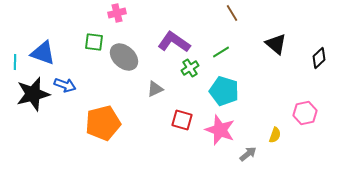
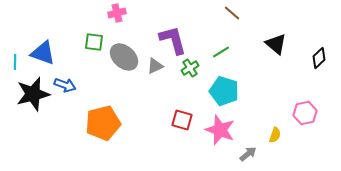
brown line: rotated 18 degrees counterclockwise
purple L-shape: moved 1 px left, 2 px up; rotated 40 degrees clockwise
gray triangle: moved 23 px up
